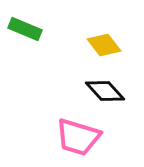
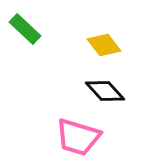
green rectangle: rotated 20 degrees clockwise
